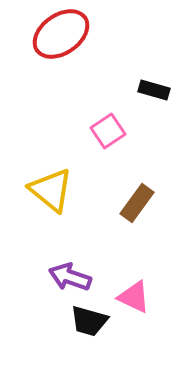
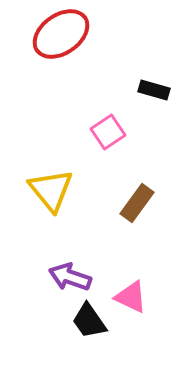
pink square: moved 1 px down
yellow triangle: rotated 12 degrees clockwise
pink triangle: moved 3 px left
black trapezoid: rotated 39 degrees clockwise
